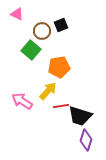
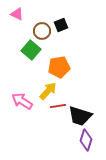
red line: moved 3 px left
